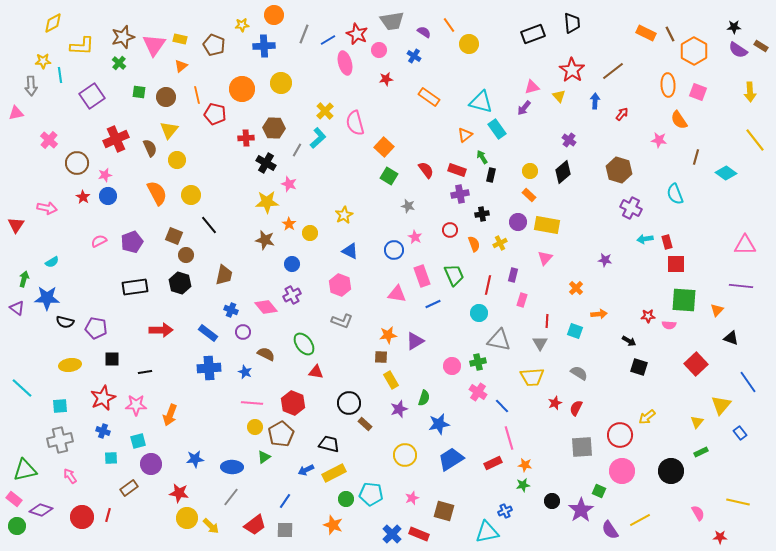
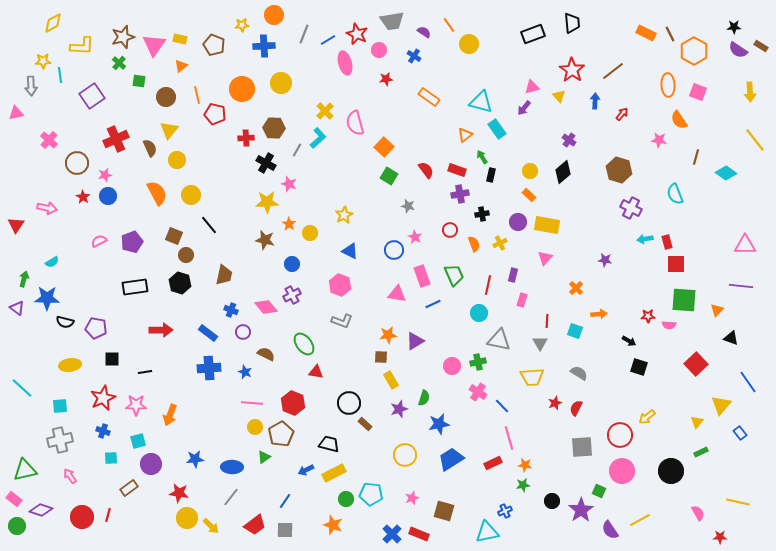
green square at (139, 92): moved 11 px up
